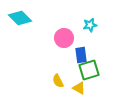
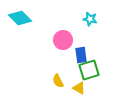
cyan star: moved 6 px up; rotated 24 degrees clockwise
pink circle: moved 1 px left, 2 px down
